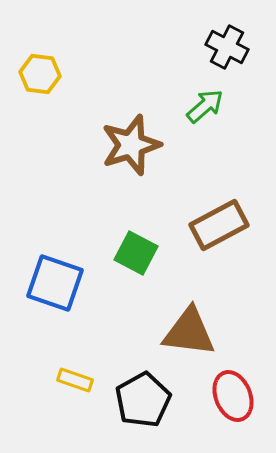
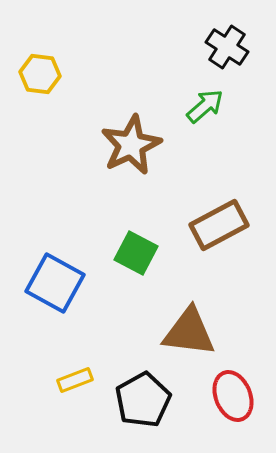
black cross: rotated 6 degrees clockwise
brown star: rotated 8 degrees counterclockwise
blue square: rotated 10 degrees clockwise
yellow rectangle: rotated 40 degrees counterclockwise
